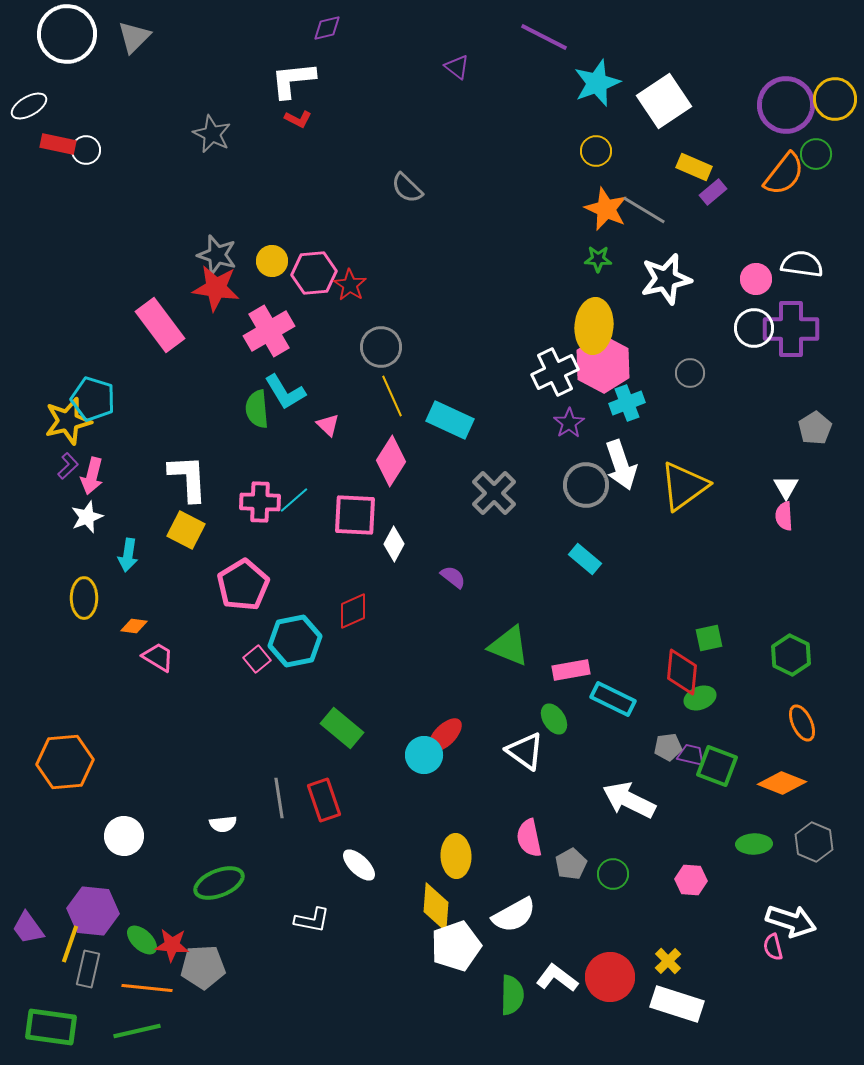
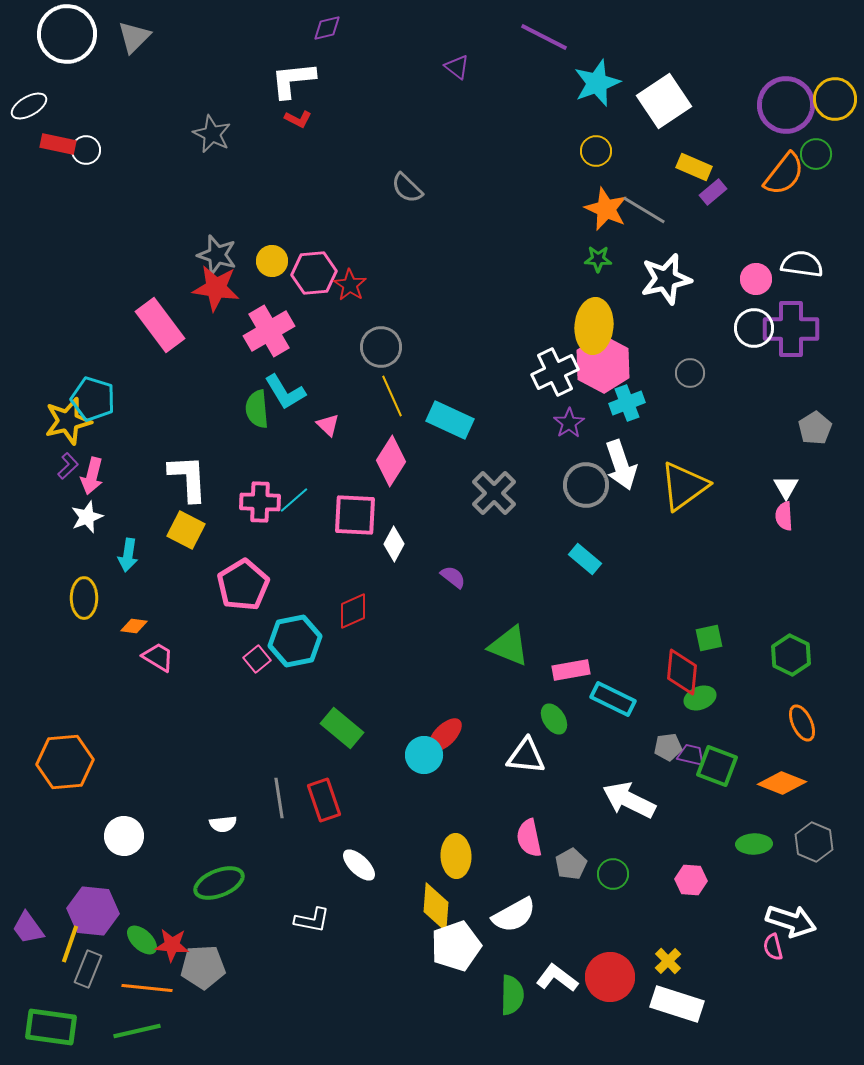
white triangle at (525, 751): moved 1 px right, 5 px down; rotated 30 degrees counterclockwise
gray rectangle at (88, 969): rotated 9 degrees clockwise
